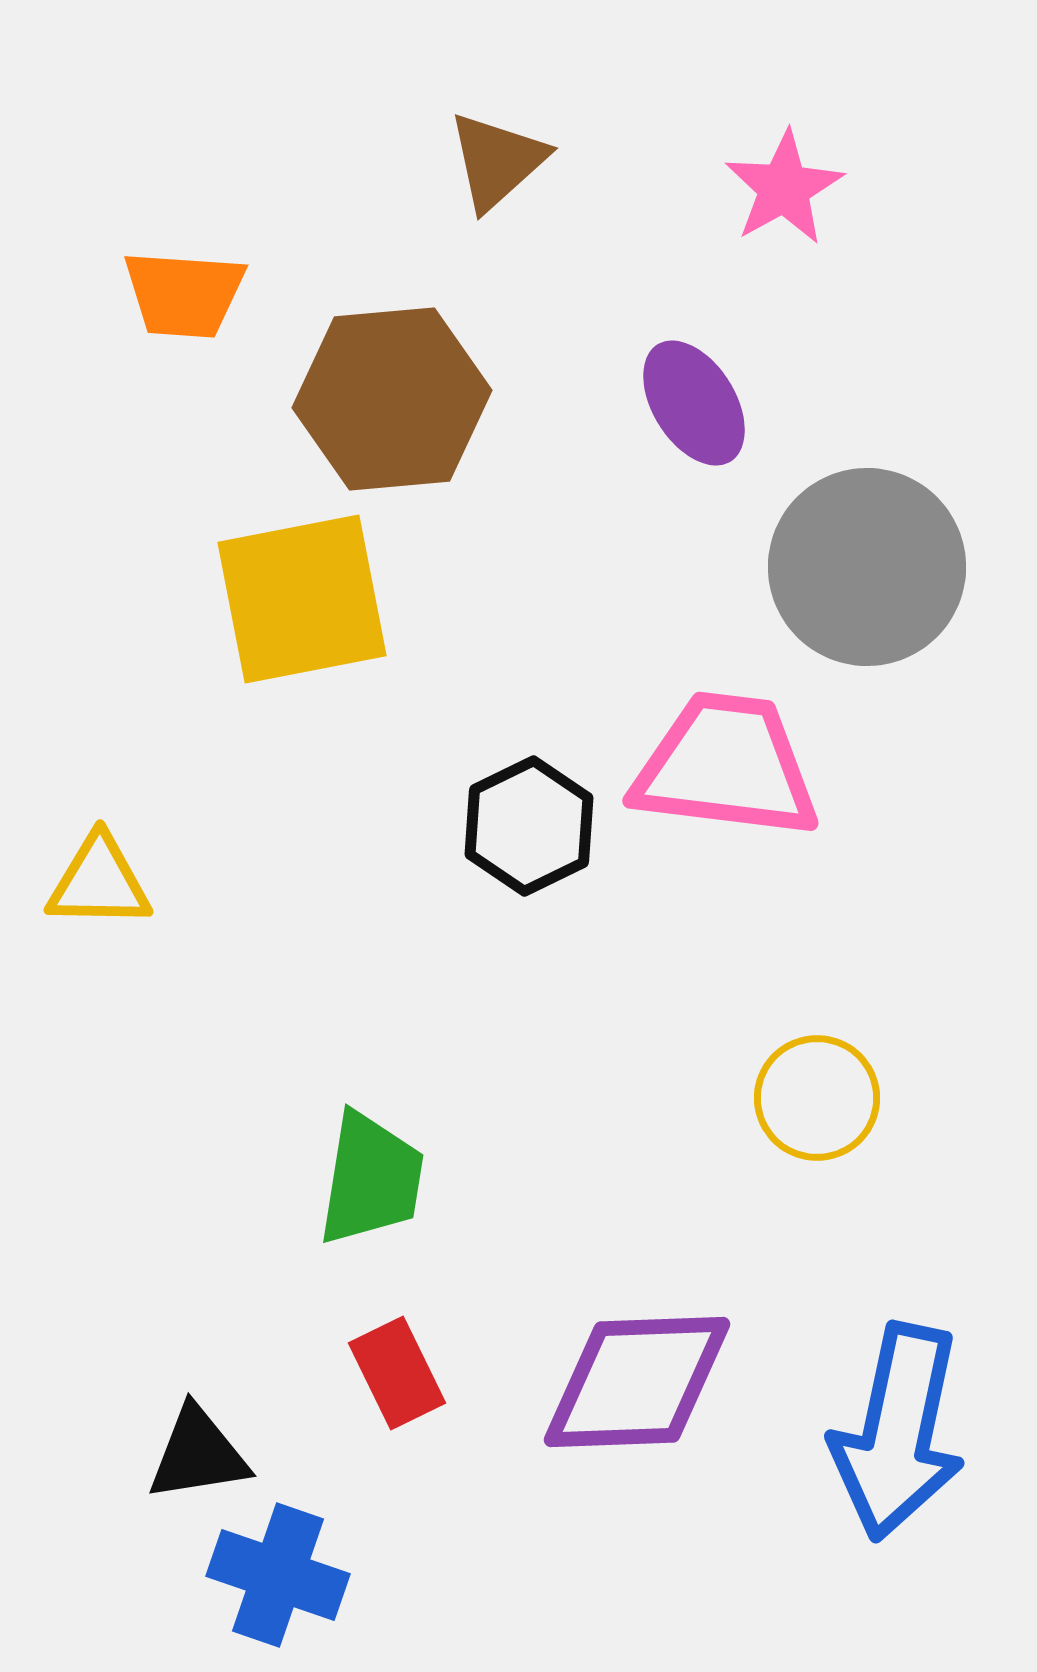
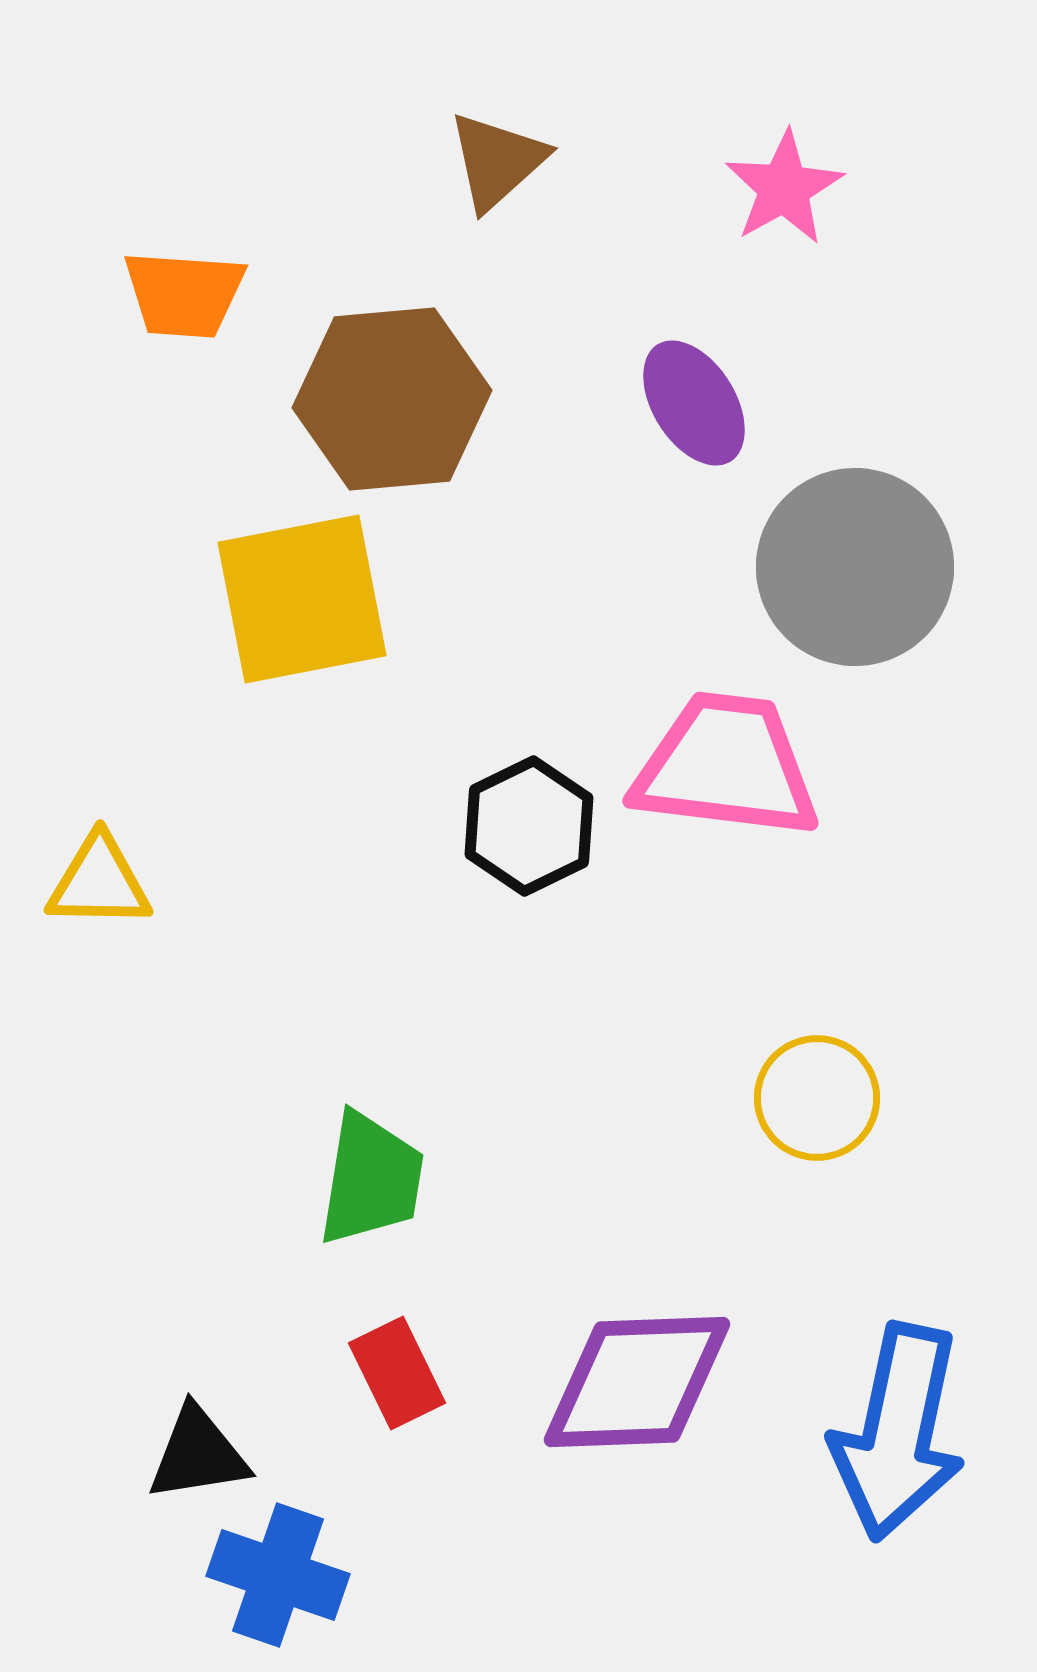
gray circle: moved 12 px left
